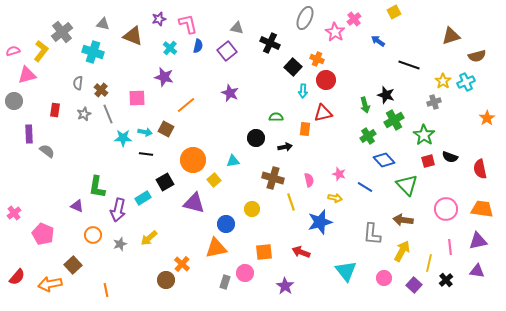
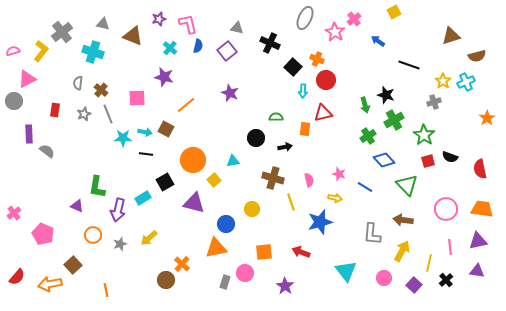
pink triangle at (27, 75): moved 4 px down; rotated 12 degrees counterclockwise
